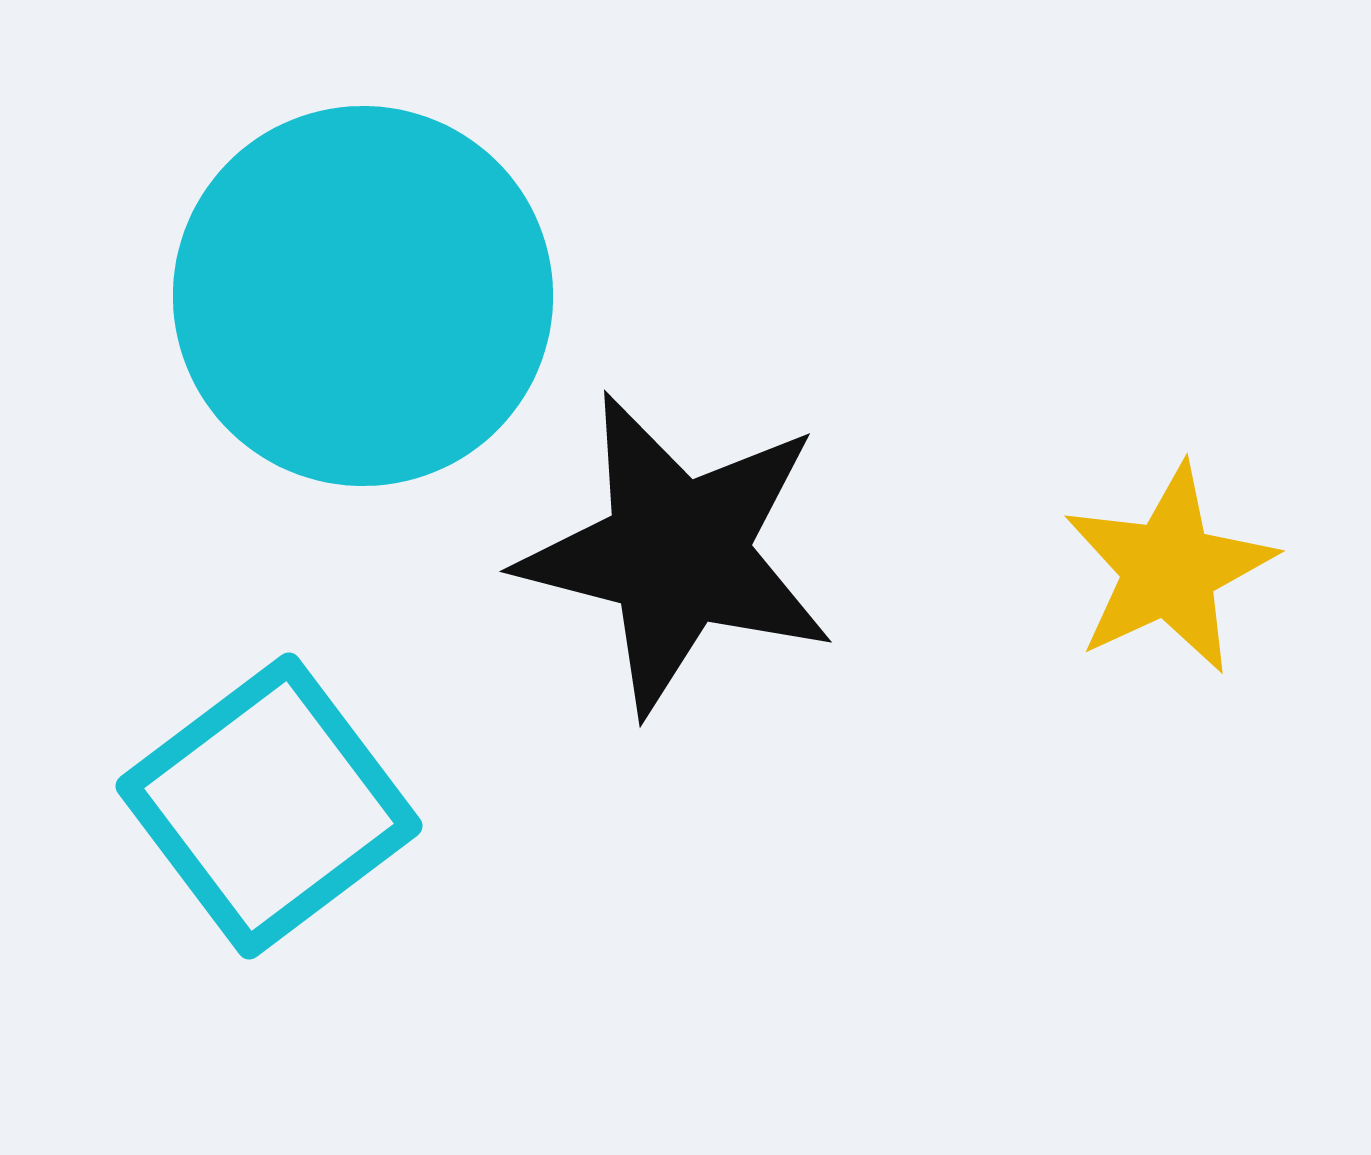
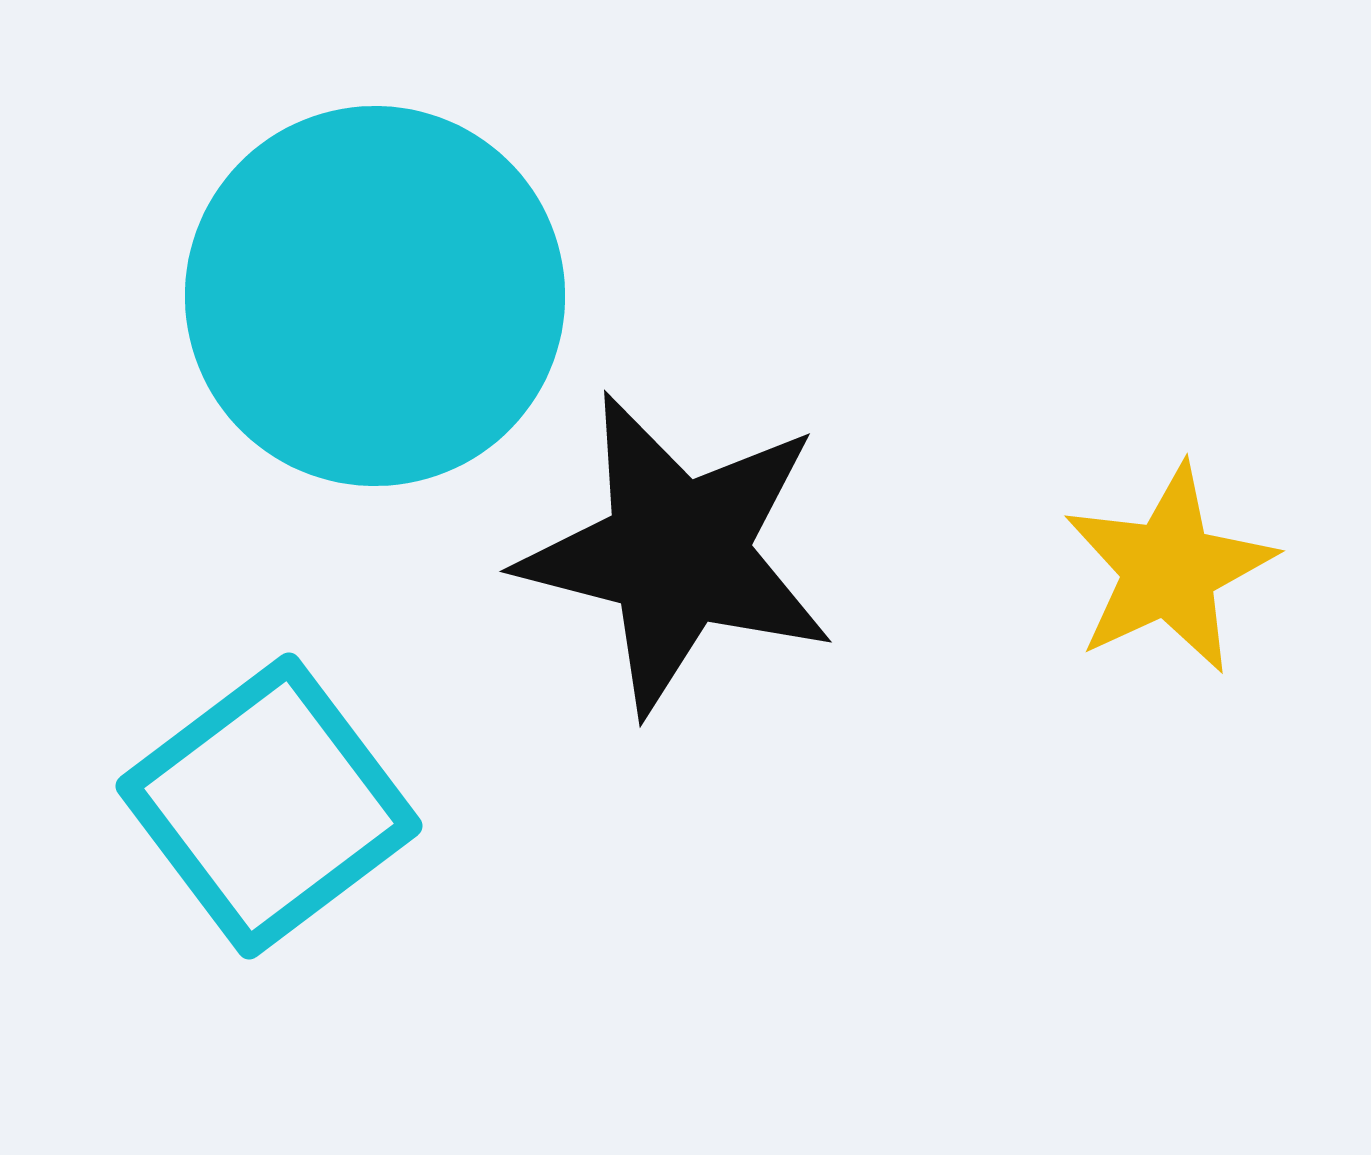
cyan circle: moved 12 px right
